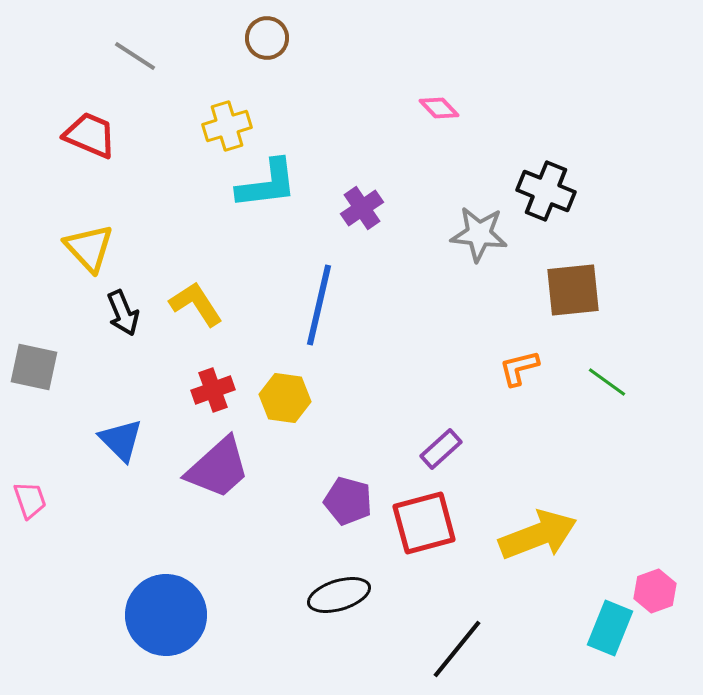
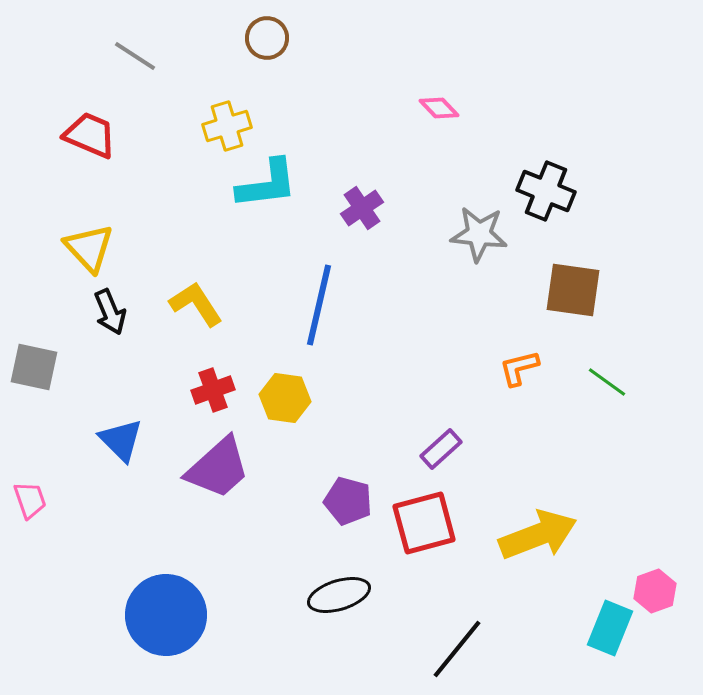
brown square: rotated 14 degrees clockwise
black arrow: moved 13 px left, 1 px up
